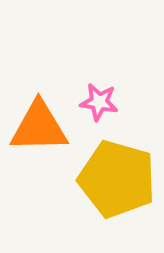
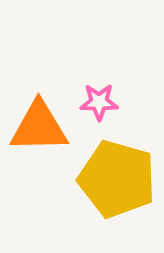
pink star: rotated 9 degrees counterclockwise
